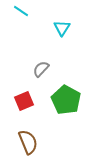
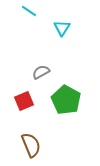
cyan line: moved 8 px right
gray semicircle: moved 3 px down; rotated 18 degrees clockwise
brown semicircle: moved 3 px right, 3 px down
